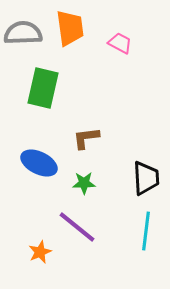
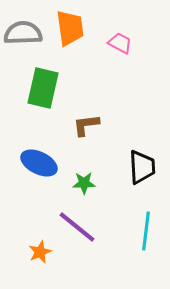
brown L-shape: moved 13 px up
black trapezoid: moved 4 px left, 11 px up
